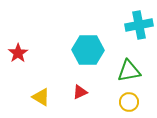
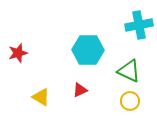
red star: rotated 18 degrees clockwise
green triangle: rotated 35 degrees clockwise
red triangle: moved 2 px up
yellow circle: moved 1 px right, 1 px up
